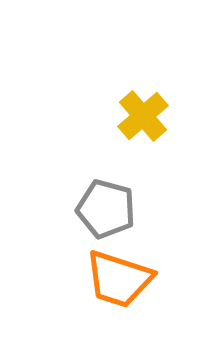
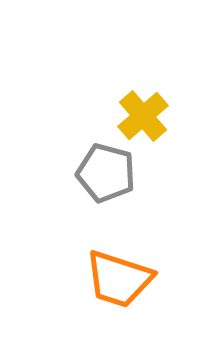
gray pentagon: moved 36 px up
